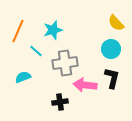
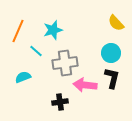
cyan circle: moved 4 px down
